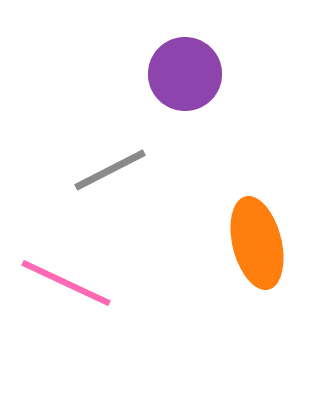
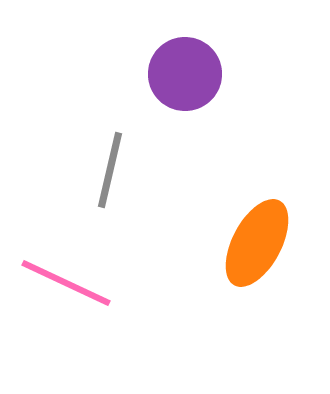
gray line: rotated 50 degrees counterclockwise
orange ellipse: rotated 42 degrees clockwise
